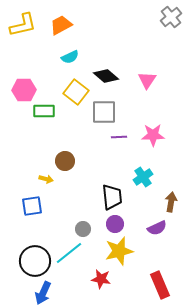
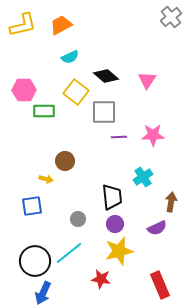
gray circle: moved 5 px left, 10 px up
